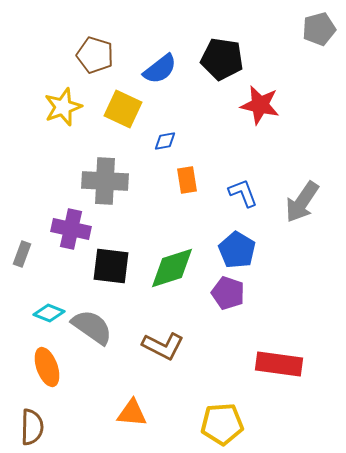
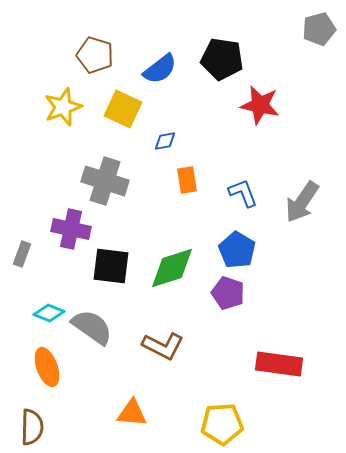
gray cross: rotated 15 degrees clockwise
